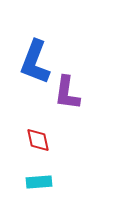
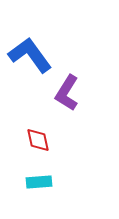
blue L-shape: moved 5 px left, 7 px up; rotated 123 degrees clockwise
purple L-shape: rotated 24 degrees clockwise
